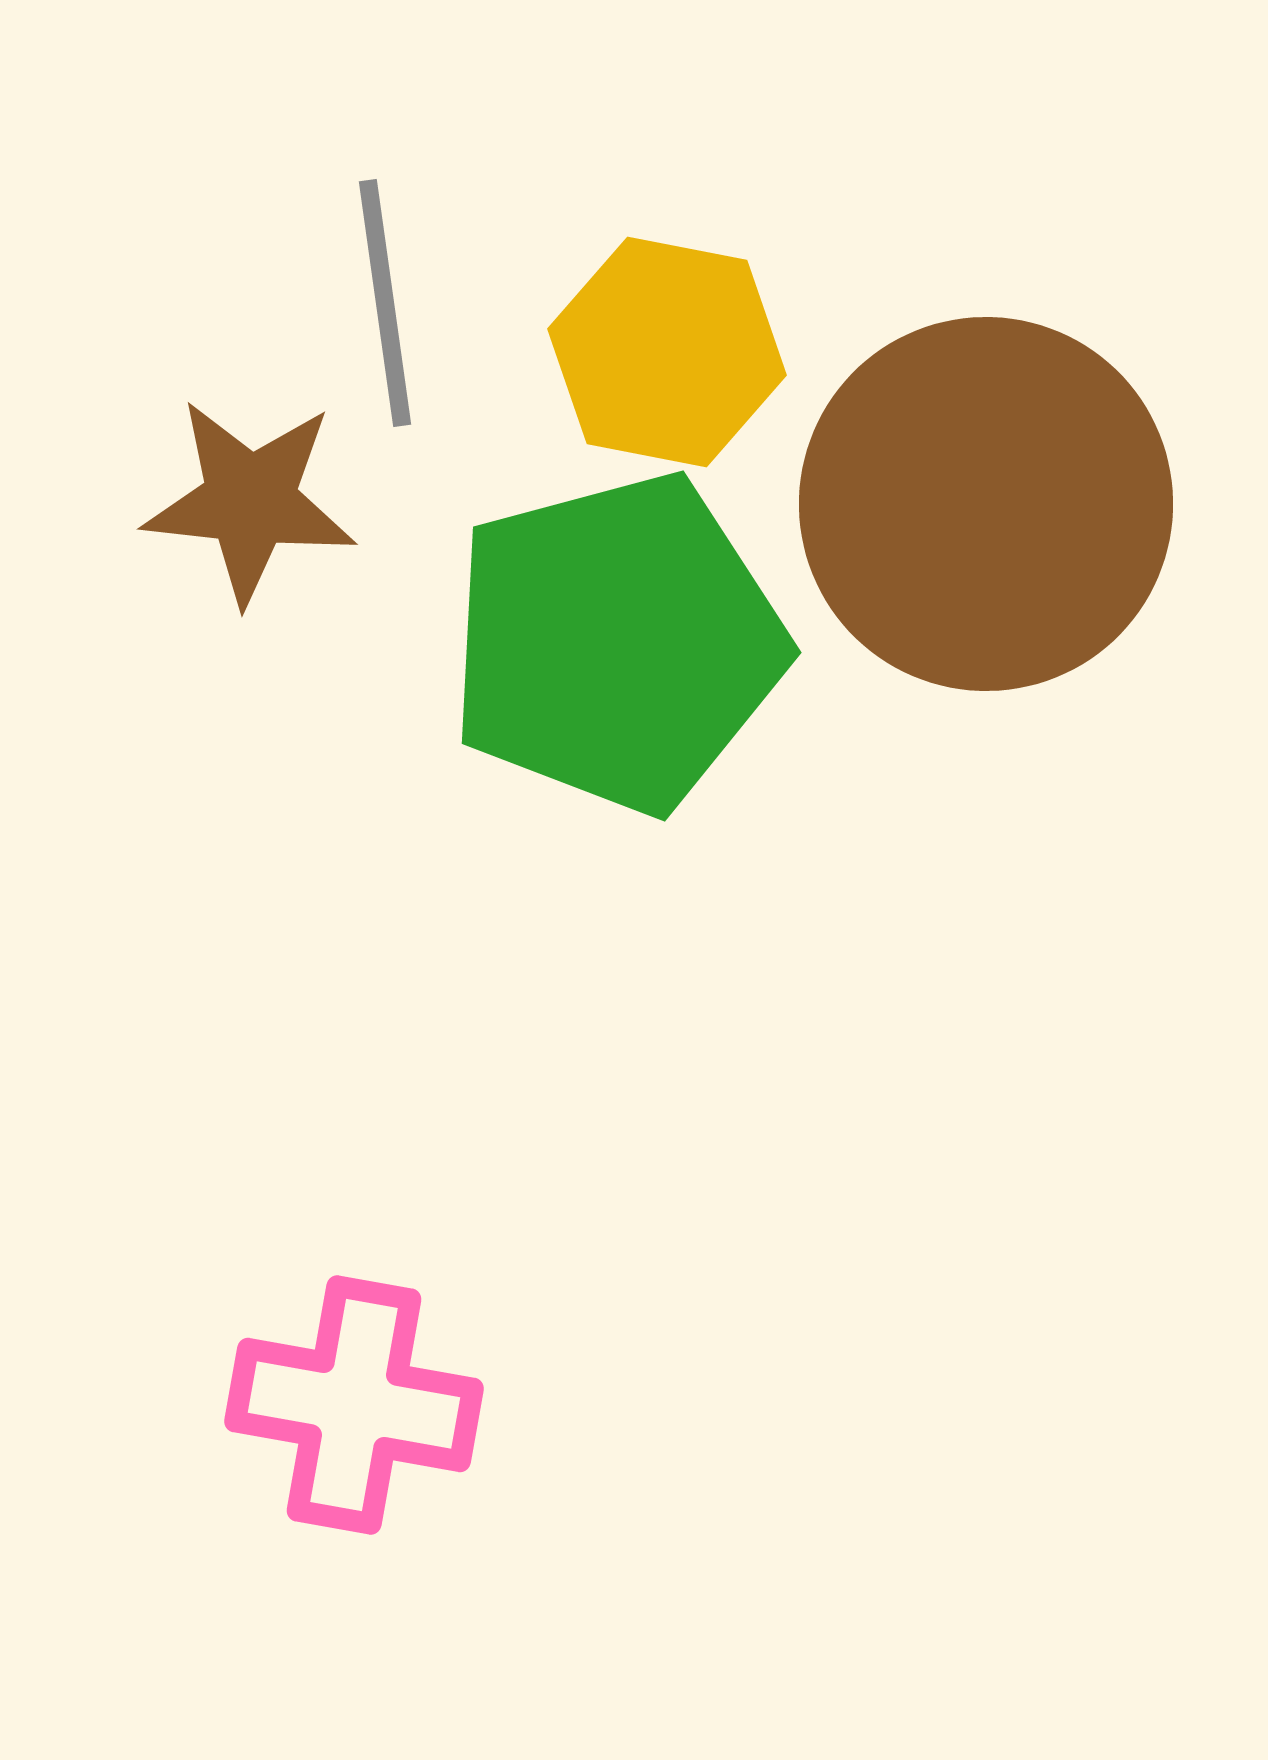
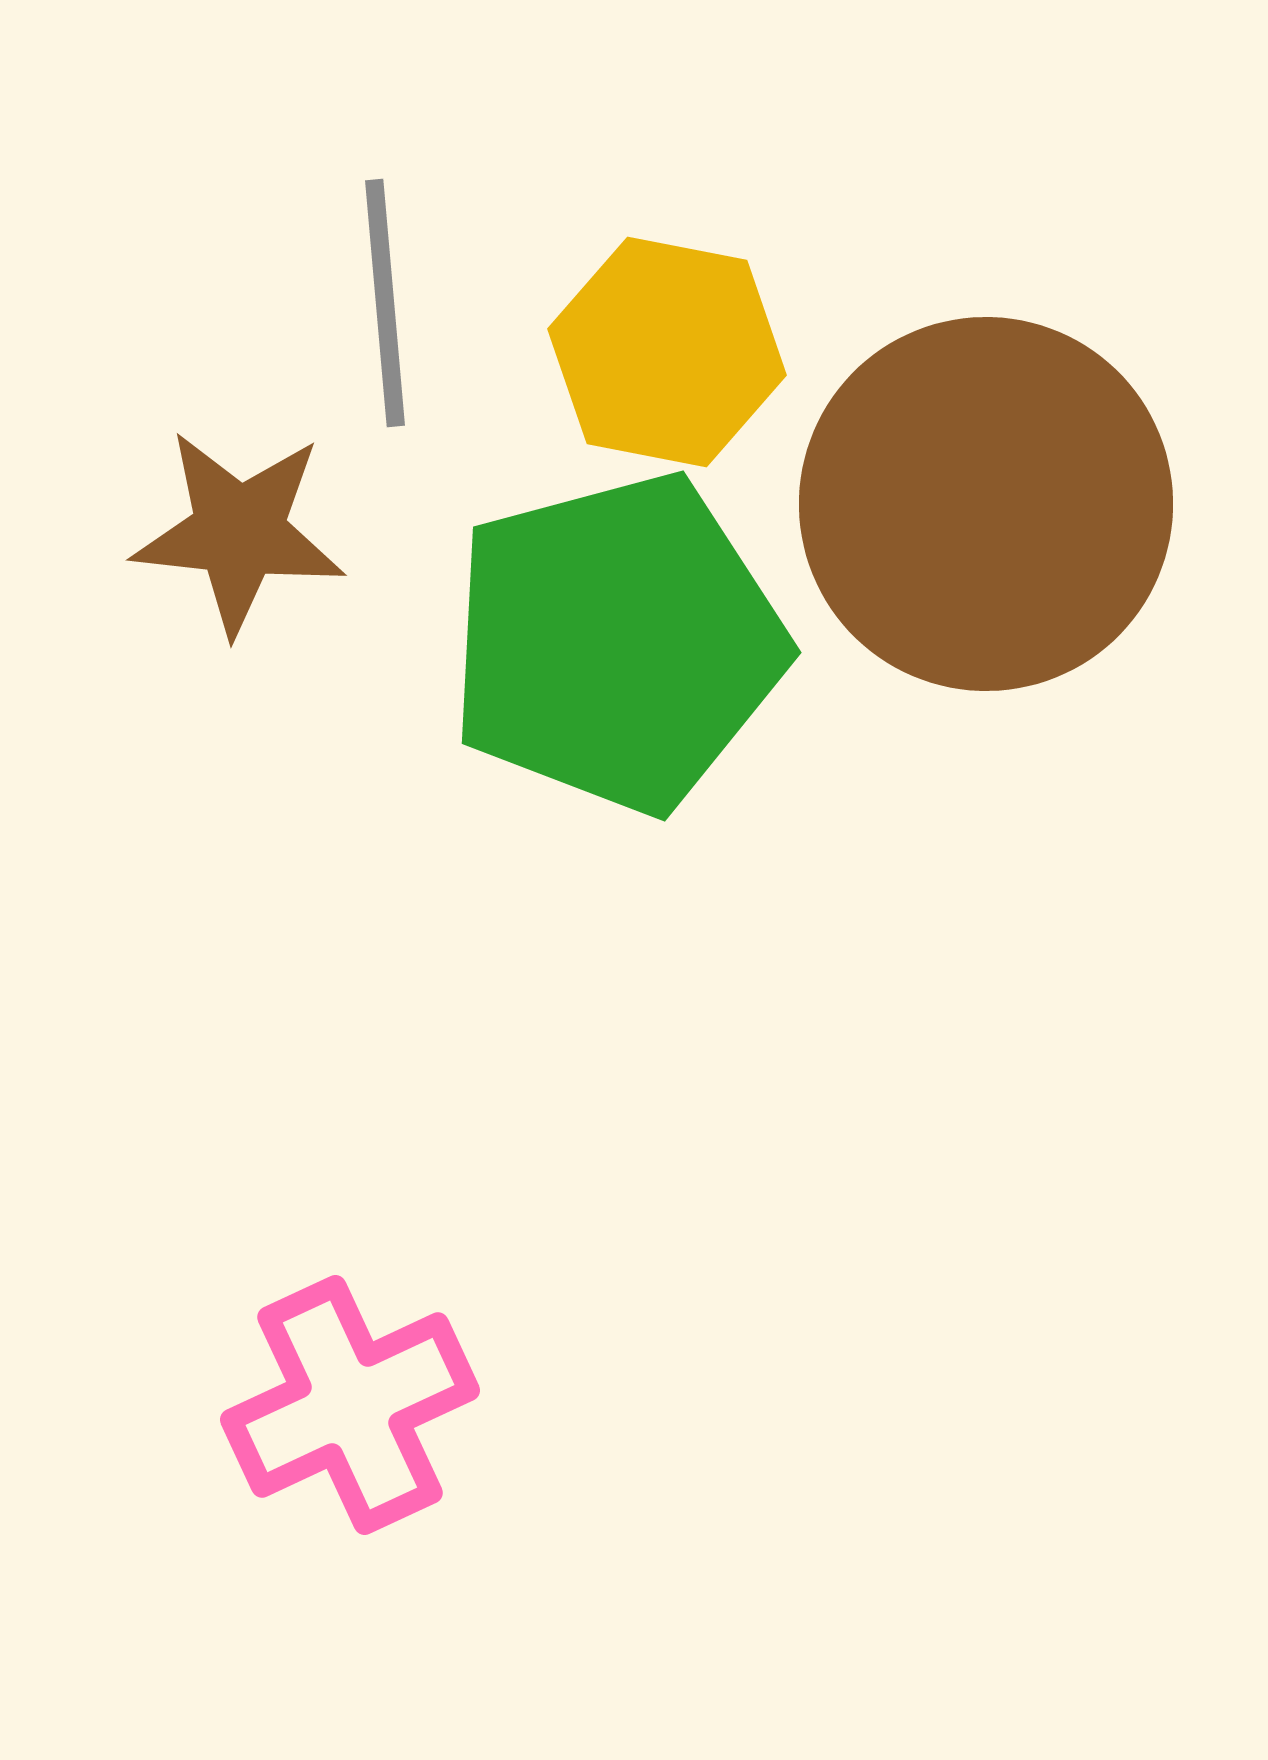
gray line: rotated 3 degrees clockwise
brown star: moved 11 px left, 31 px down
pink cross: moved 4 px left; rotated 35 degrees counterclockwise
